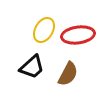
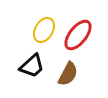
red ellipse: rotated 44 degrees counterclockwise
black trapezoid: moved 1 px up
